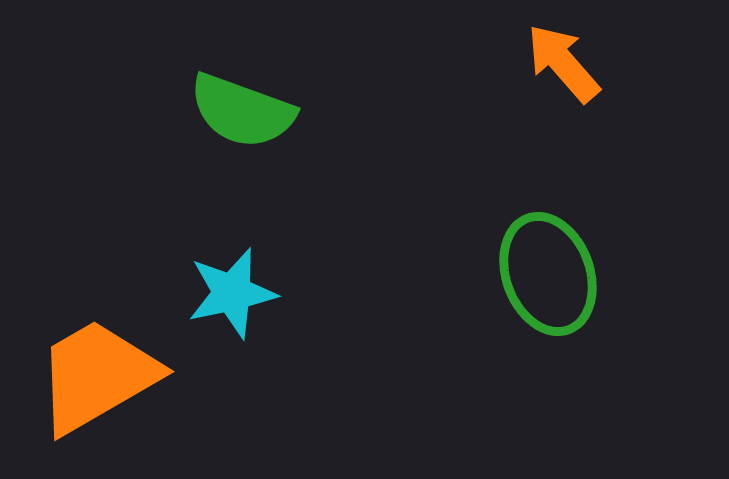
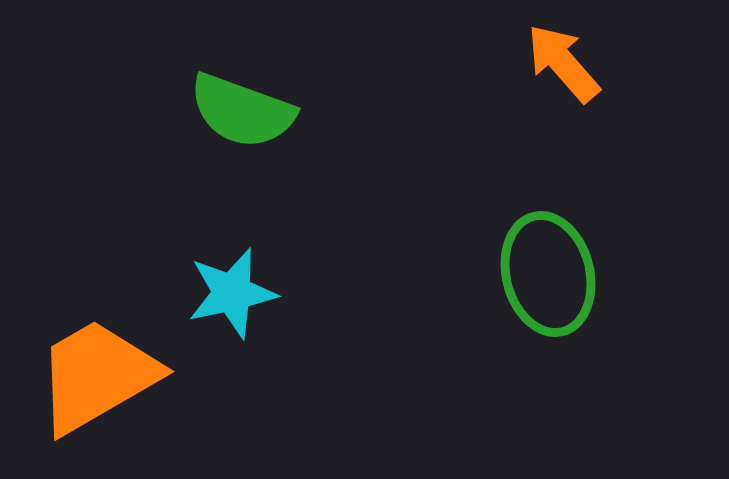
green ellipse: rotated 6 degrees clockwise
